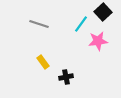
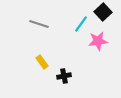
yellow rectangle: moved 1 px left
black cross: moved 2 px left, 1 px up
